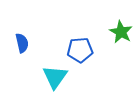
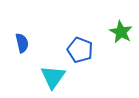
blue pentagon: rotated 25 degrees clockwise
cyan triangle: moved 2 px left
